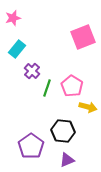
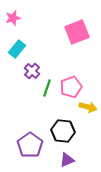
pink square: moved 6 px left, 5 px up
pink pentagon: moved 1 px left, 1 px down; rotated 20 degrees clockwise
purple pentagon: moved 1 px left, 1 px up
